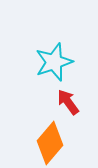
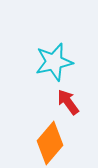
cyan star: rotated 6 degrees clockwise
